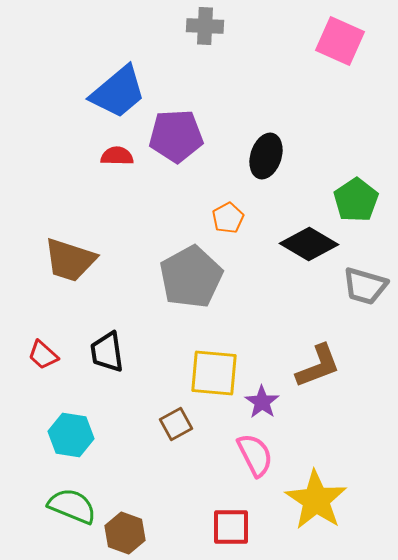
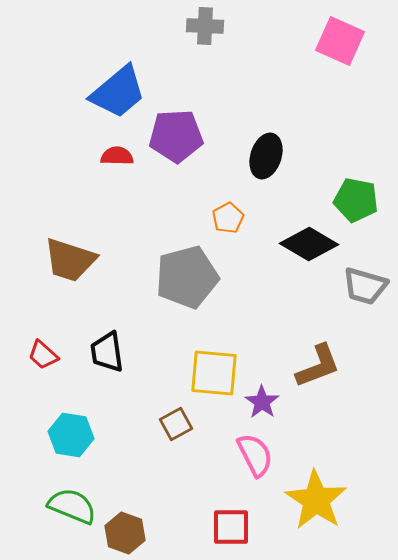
green pentagon: rotated 27 degrees counterclockwise
gray pentagon: moved 4 px left; rotated 14 degrees clockwise
